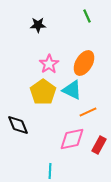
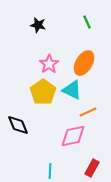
green line: moved 6 px down
black star: rotated 14 degrees clockwise
pink diamond: moved 1 px right, 3 px up
red rectangle: moved 7 px left, 23 px down
